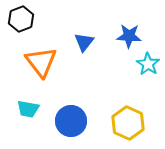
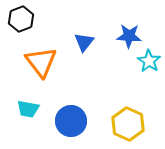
cyan star: moved 1 px right, 3 px up
yellow hexagon: moved 1 px down
